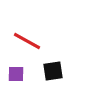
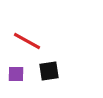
black square: moved 4 px left
